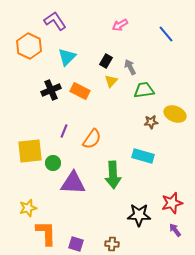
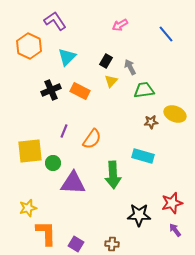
purple square: rotated 14 degrees clockwise
